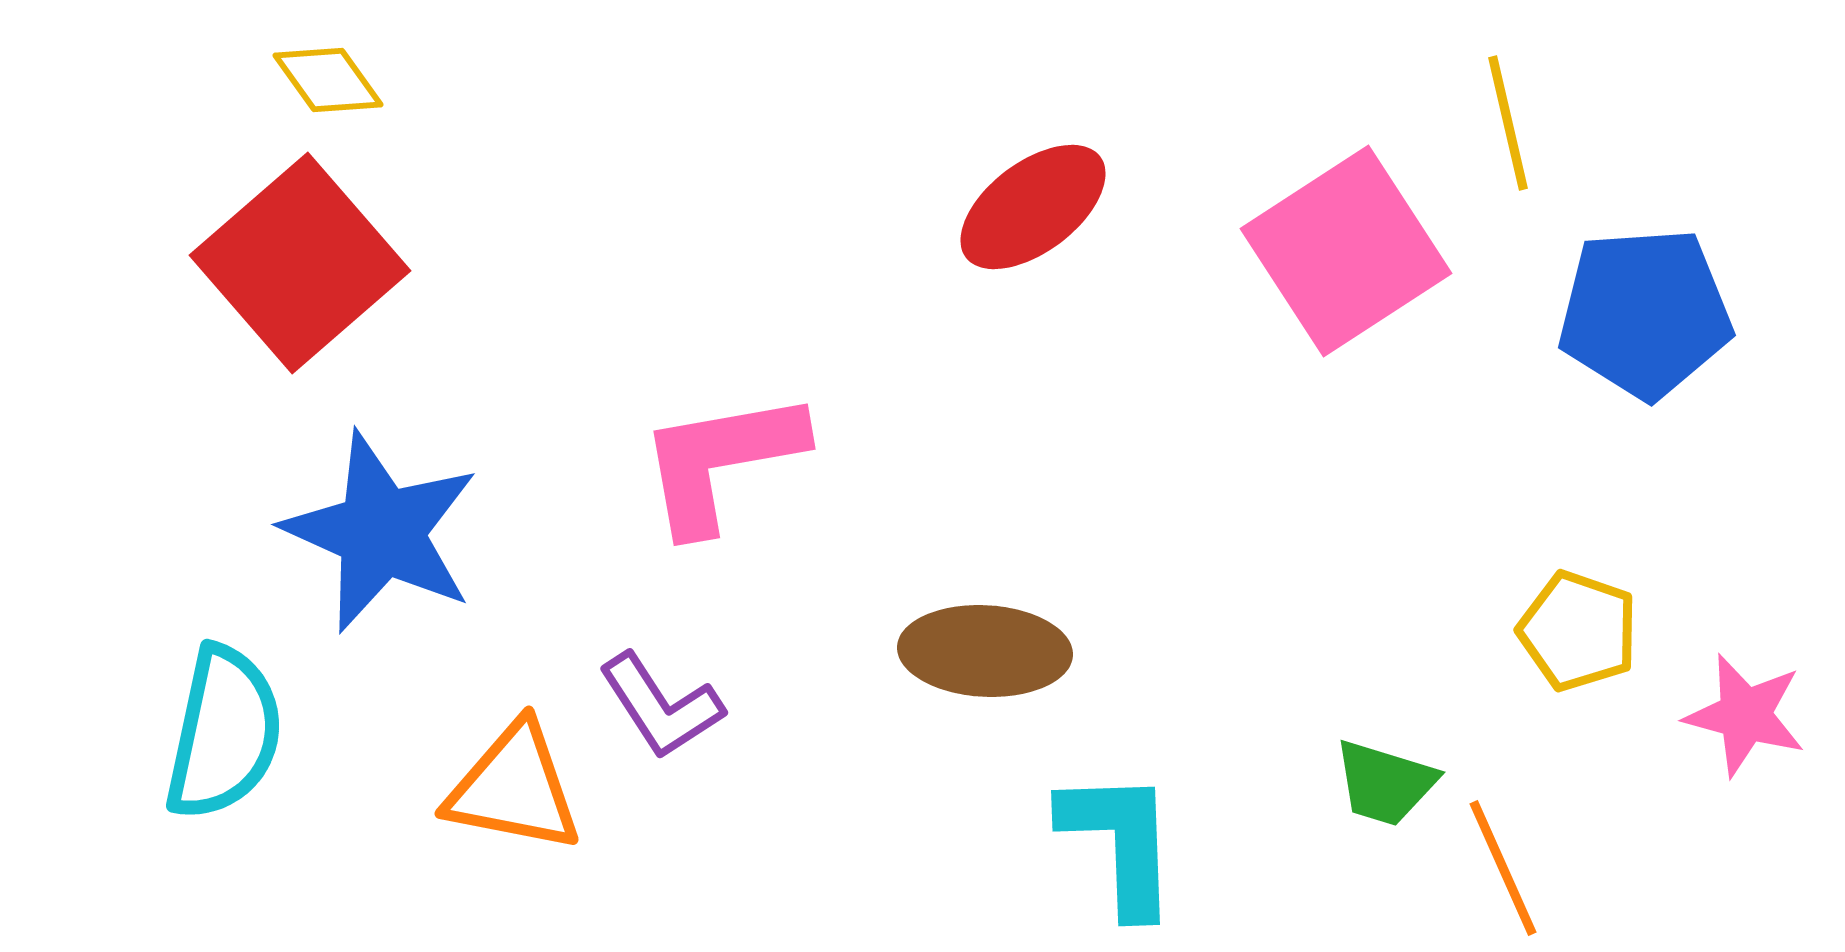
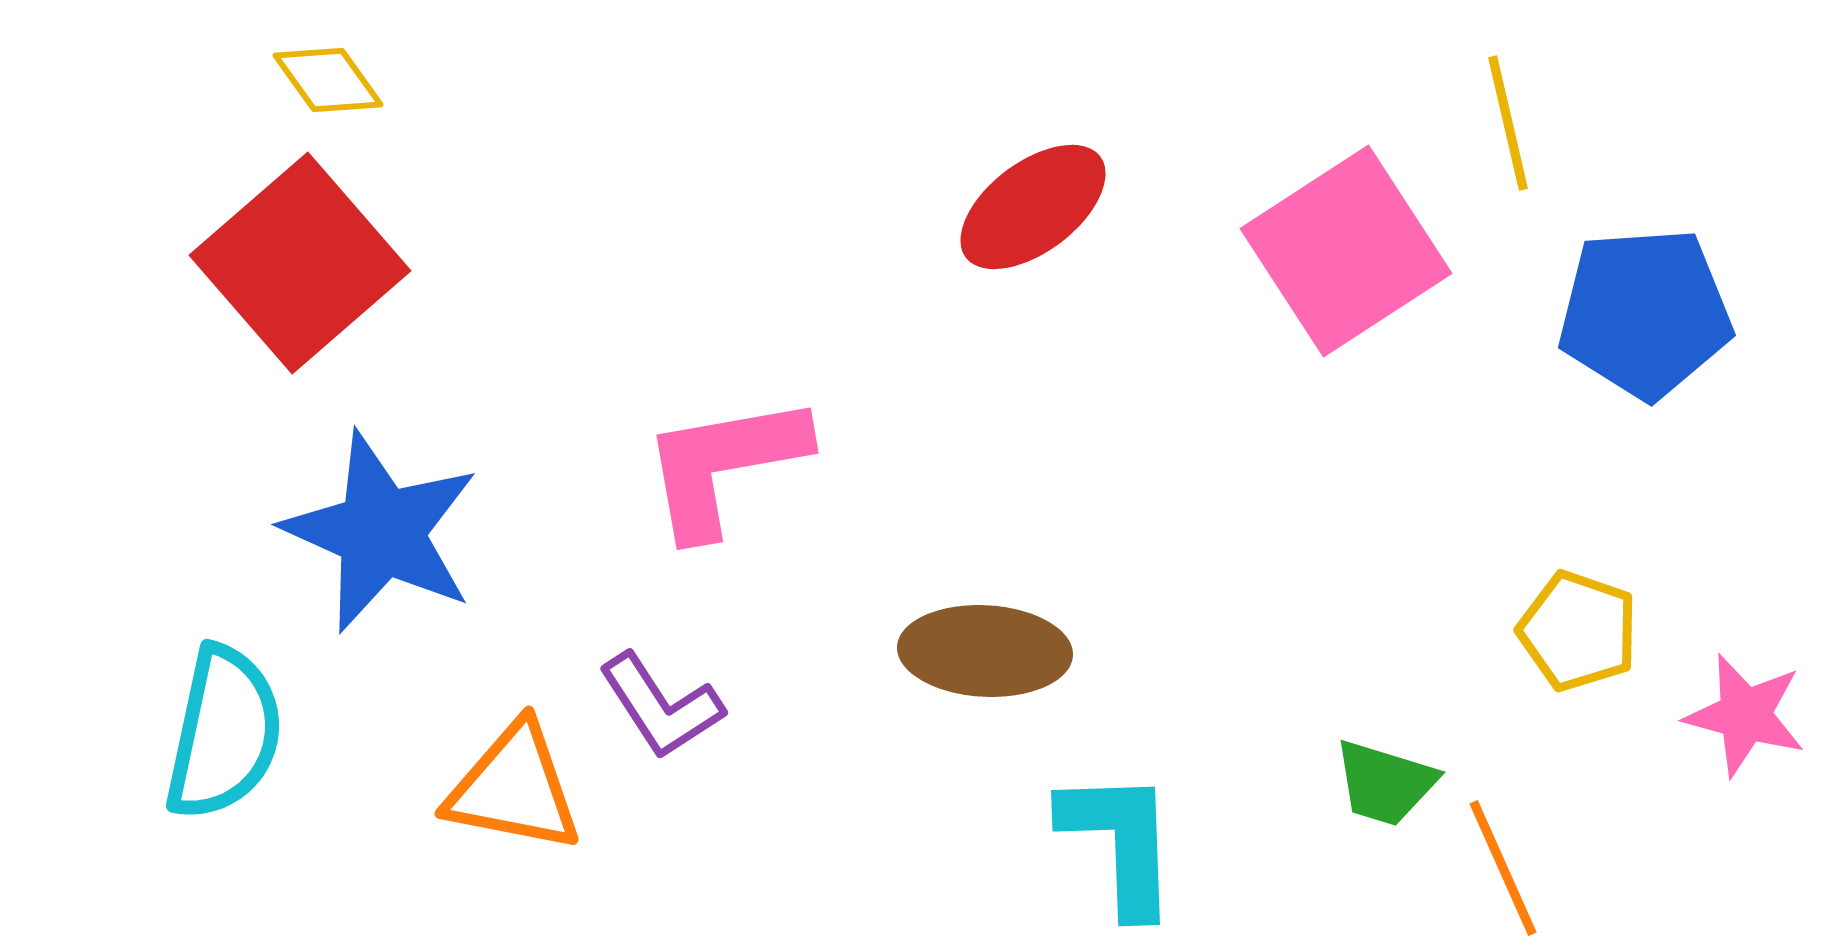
pink L-shape: moved 3 px right, 4 px down
